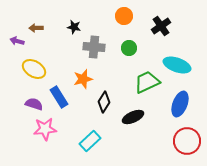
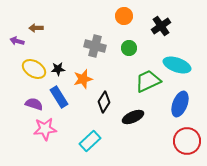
black star: moved 16 px left, 42 px down; rotated 16 degrees counterclockwise
gray cross: moved 1 px right, 1 px up; rotated 10 degrees clockwise
green trapezoid: moved 1 px right, 1 px up
